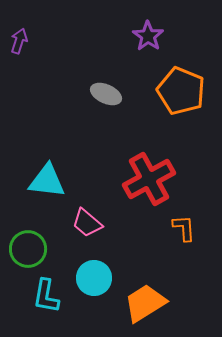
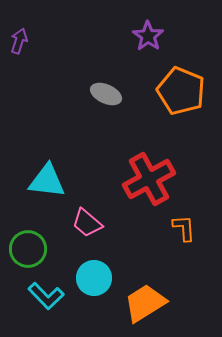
cyan L-shape: rotated 54 degrees counterclockwise
